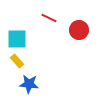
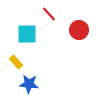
red line: moved 4 px up; rotated 21 degrees clockwise
cyan square: moved 10 px right, 5 px up
yellow rectangle: moved 1 px left, 1 px down
